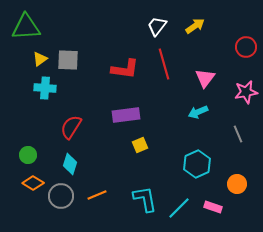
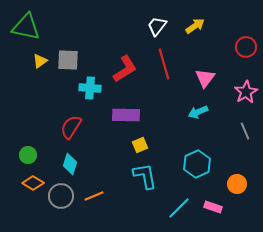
green triangle: rotated 16 degrees clockwise
yellow triangle: moved 2 px down
red L-shape: rotated 40 degrees counterclockwise
cyan cross: moved 45 px right
pink star: rotated 20 degrees counterclockwise
purple rectangle: rotated 8 degrees clockwise
gray line: moved 7 px right, 3 px up
orange line: moved 3 px left, 1 px down
cyan L-shape: moved 23 px up
